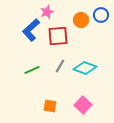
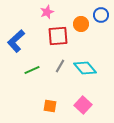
orange circle: moved 4 px down
blue L-shape: moved 15 px left, 11 px down
cyan diamond: rotated 30 degrees clockwise
